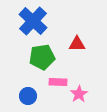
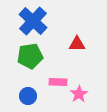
green pentagon: moved 12 px left, 1 px up
